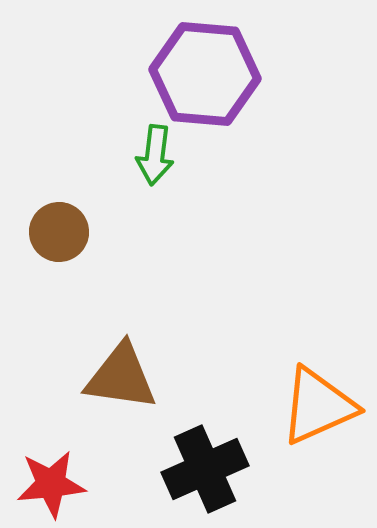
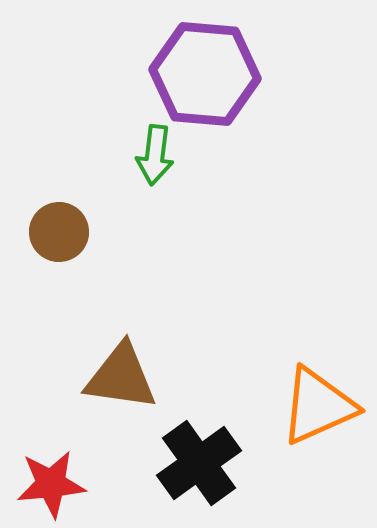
black cross: moved 6 px left, 6 px up; rotated 12 degrees counterclockwise
